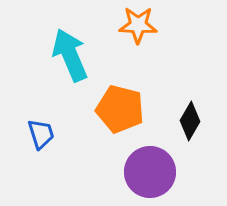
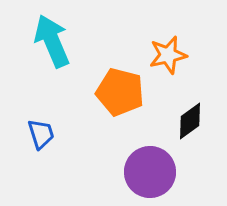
orange star: moved 30 px right, 30 px down; rotated 15 degrees counterclockwise
cyan arrow: moved 18 px left, 14 px up
orange pentagon: moved 17 px up
black diamond: rotated 24 degrees clockwise
